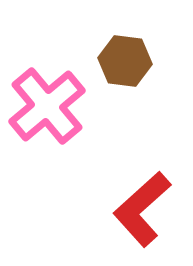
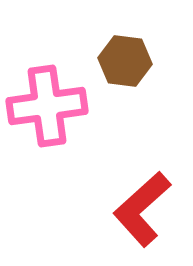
pink cross: rotated 32 degrees clockwise
